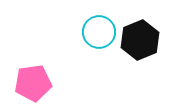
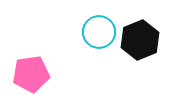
pink pentagon: moved 2 px left, 9 px up
